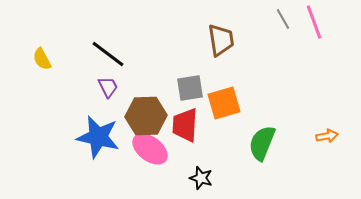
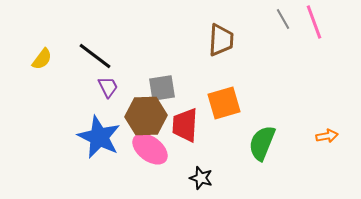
brown trapezoid: rotated 12 degrees clockwise
black line: moved 13 px left, 2 px down
yellow semicircle: rotated 115 degrees counterclockwise
gray square: moved 28 px left
blue star: moved 1 px right; rotated 12 degrees clockwise
